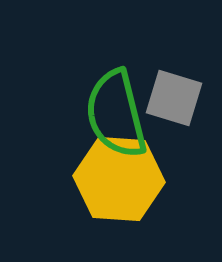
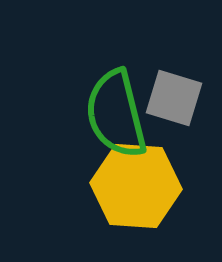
yellow hexagon: moved 17 px right, 7 px down
